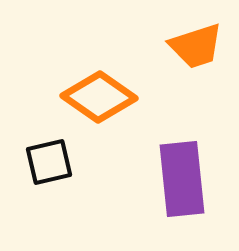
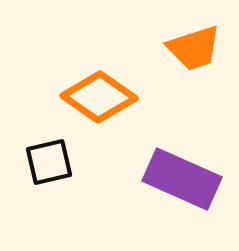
orange trapezoid: moved 2 px left, 2 px down
purple rectangle: rotated 60 degrees counterclockwise
